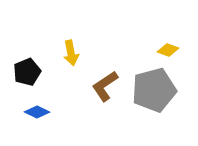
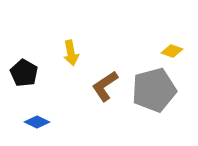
yellow diamond: moved 4 px right, 1 px down
black pentagon: moved 3 px left, 1 px down; rotated 20 degrees counterclockwise
blue diamond: moved 10 px down
